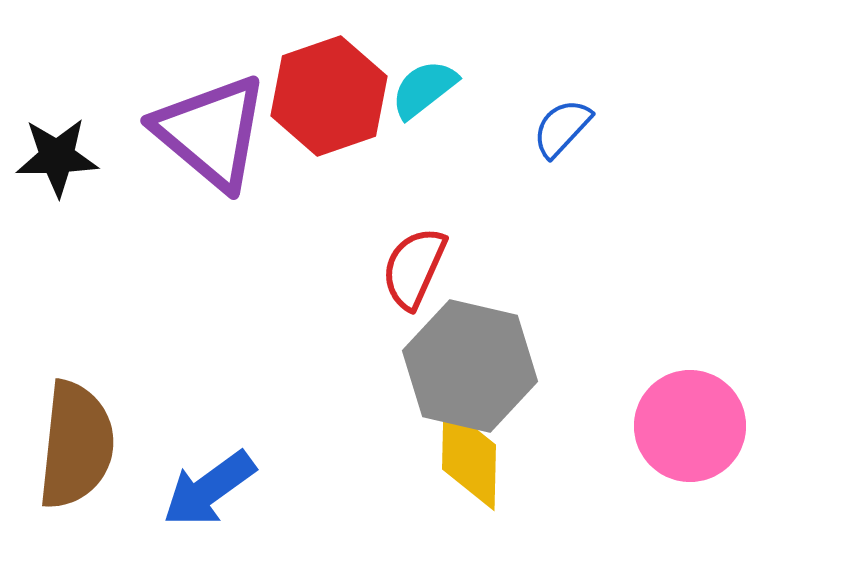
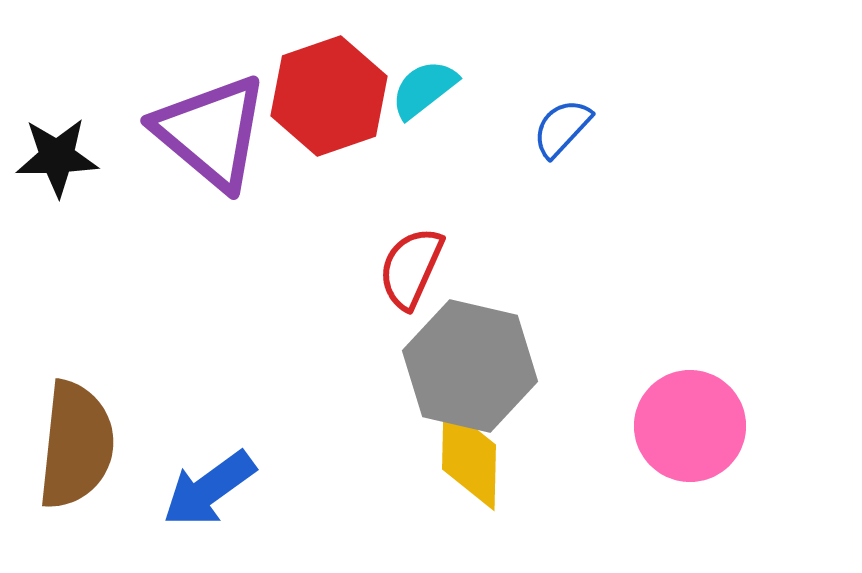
red semicircle: moved 3 px left
